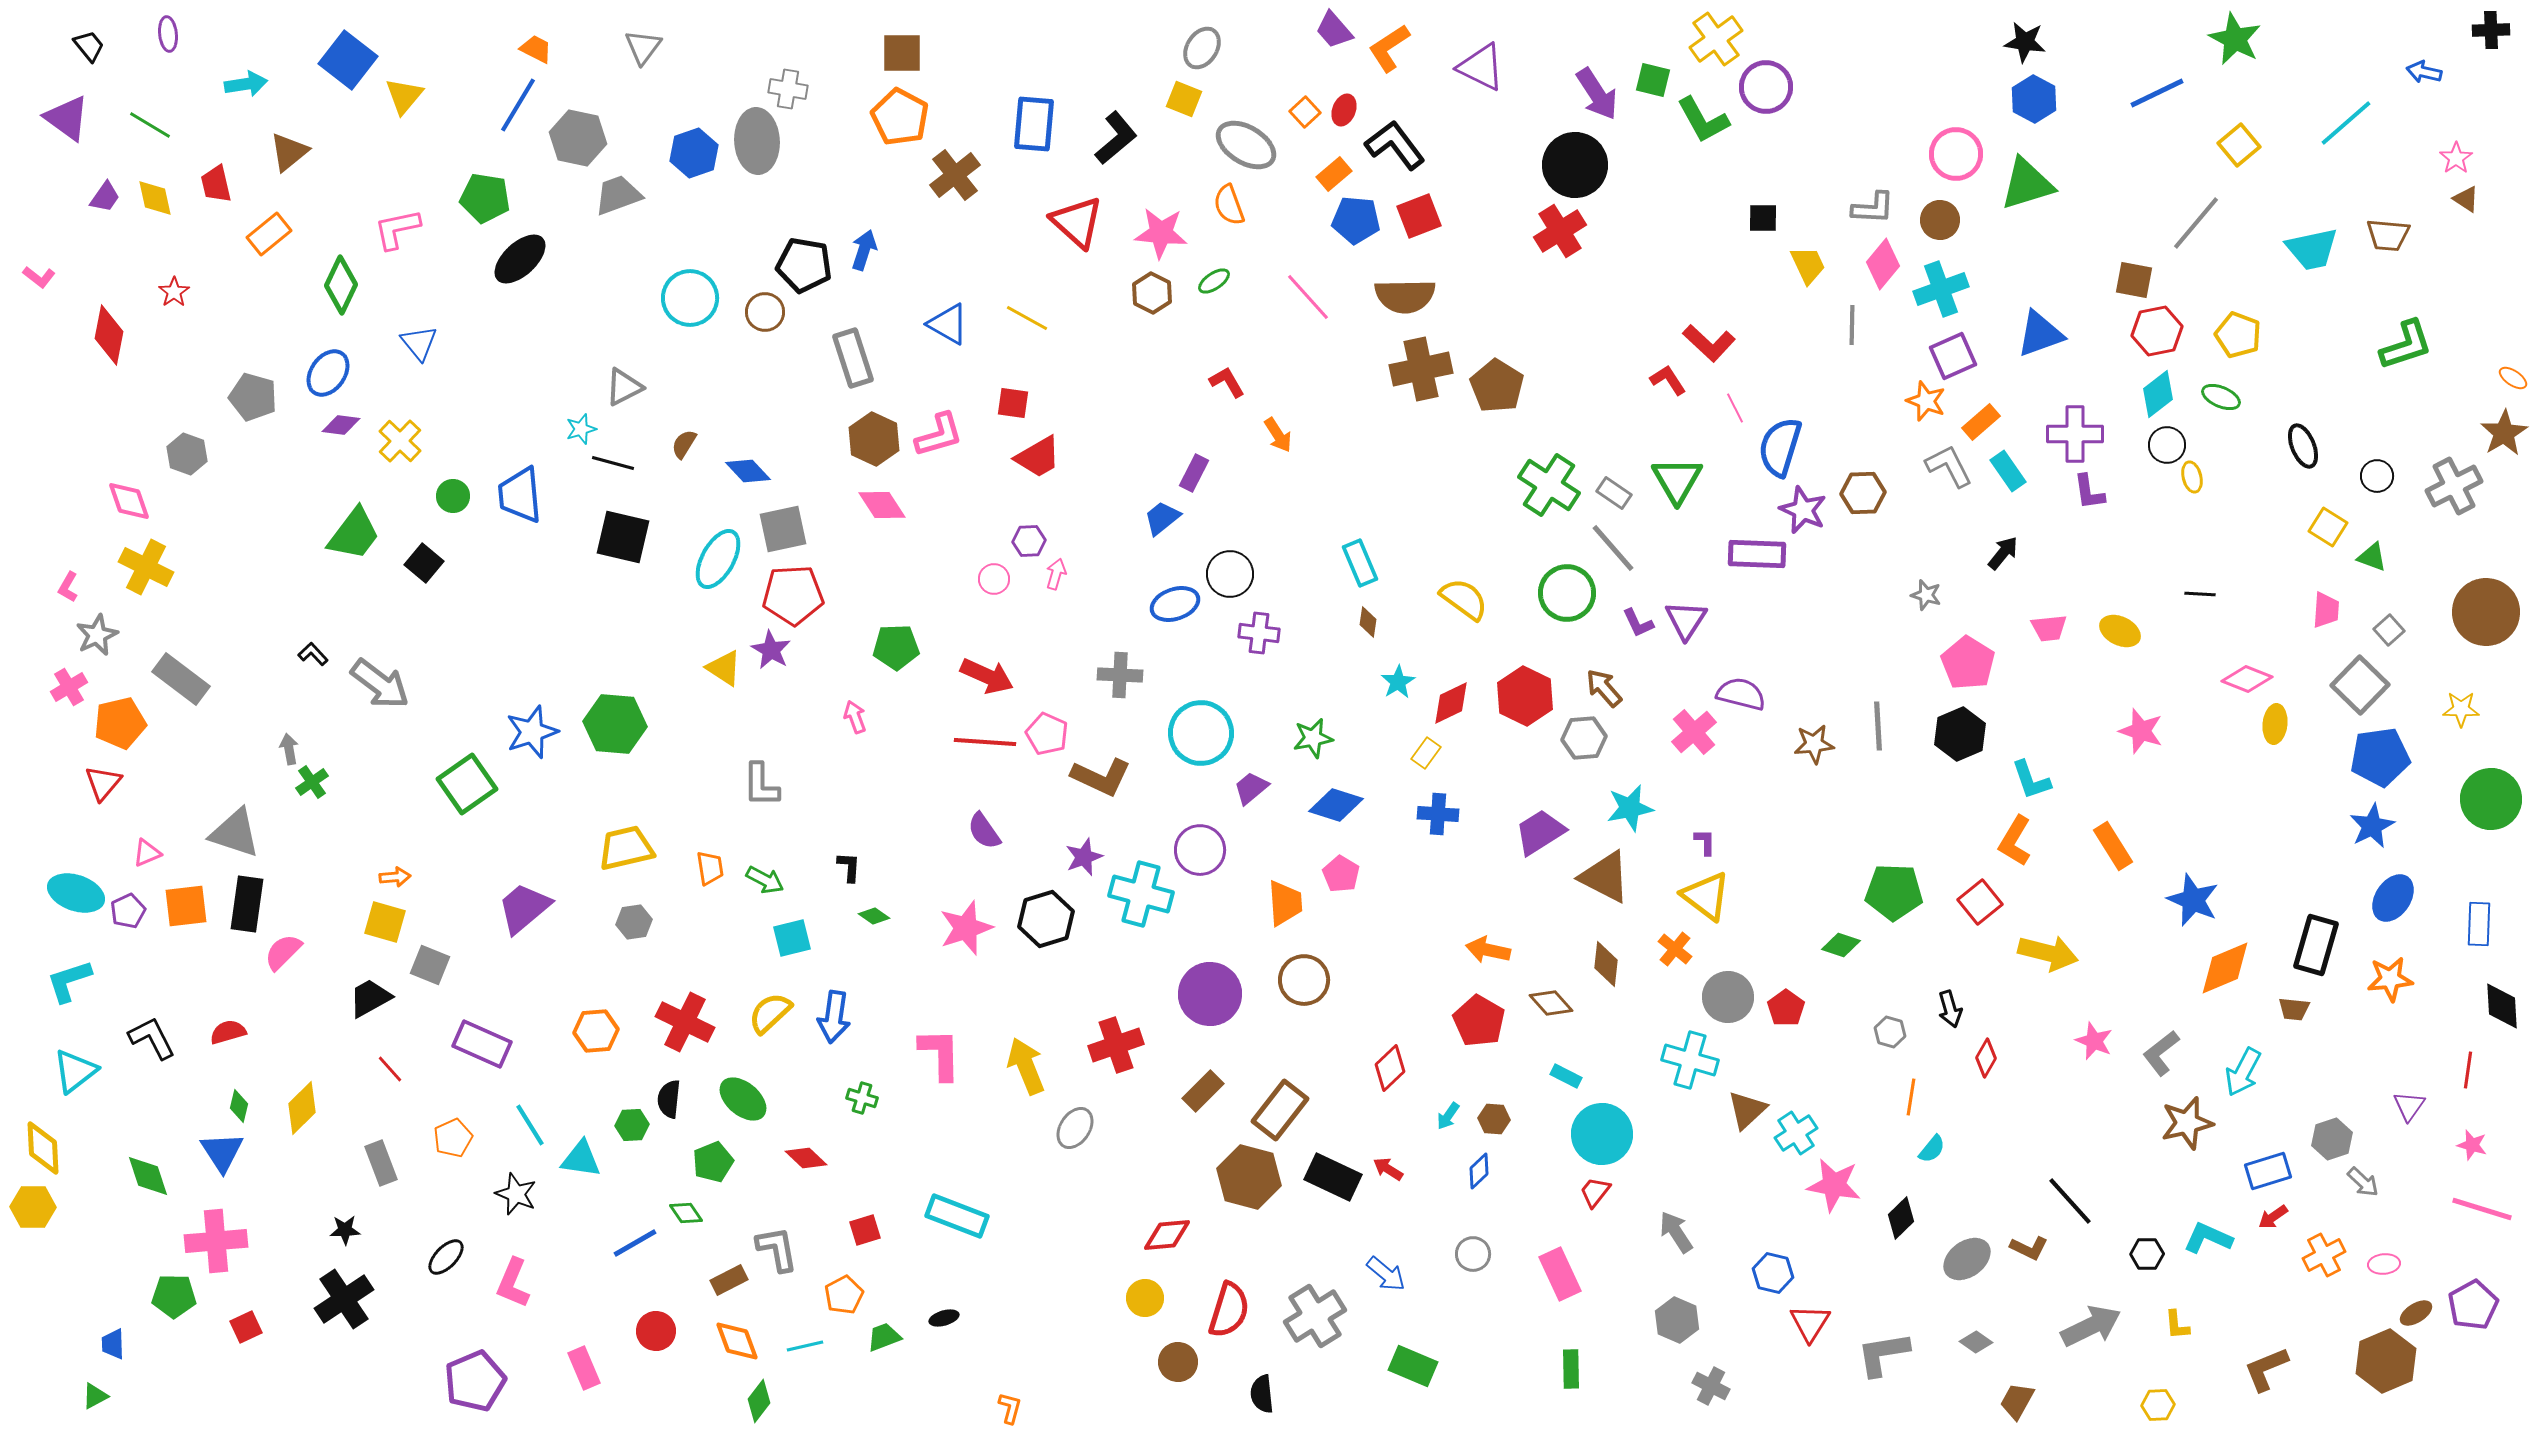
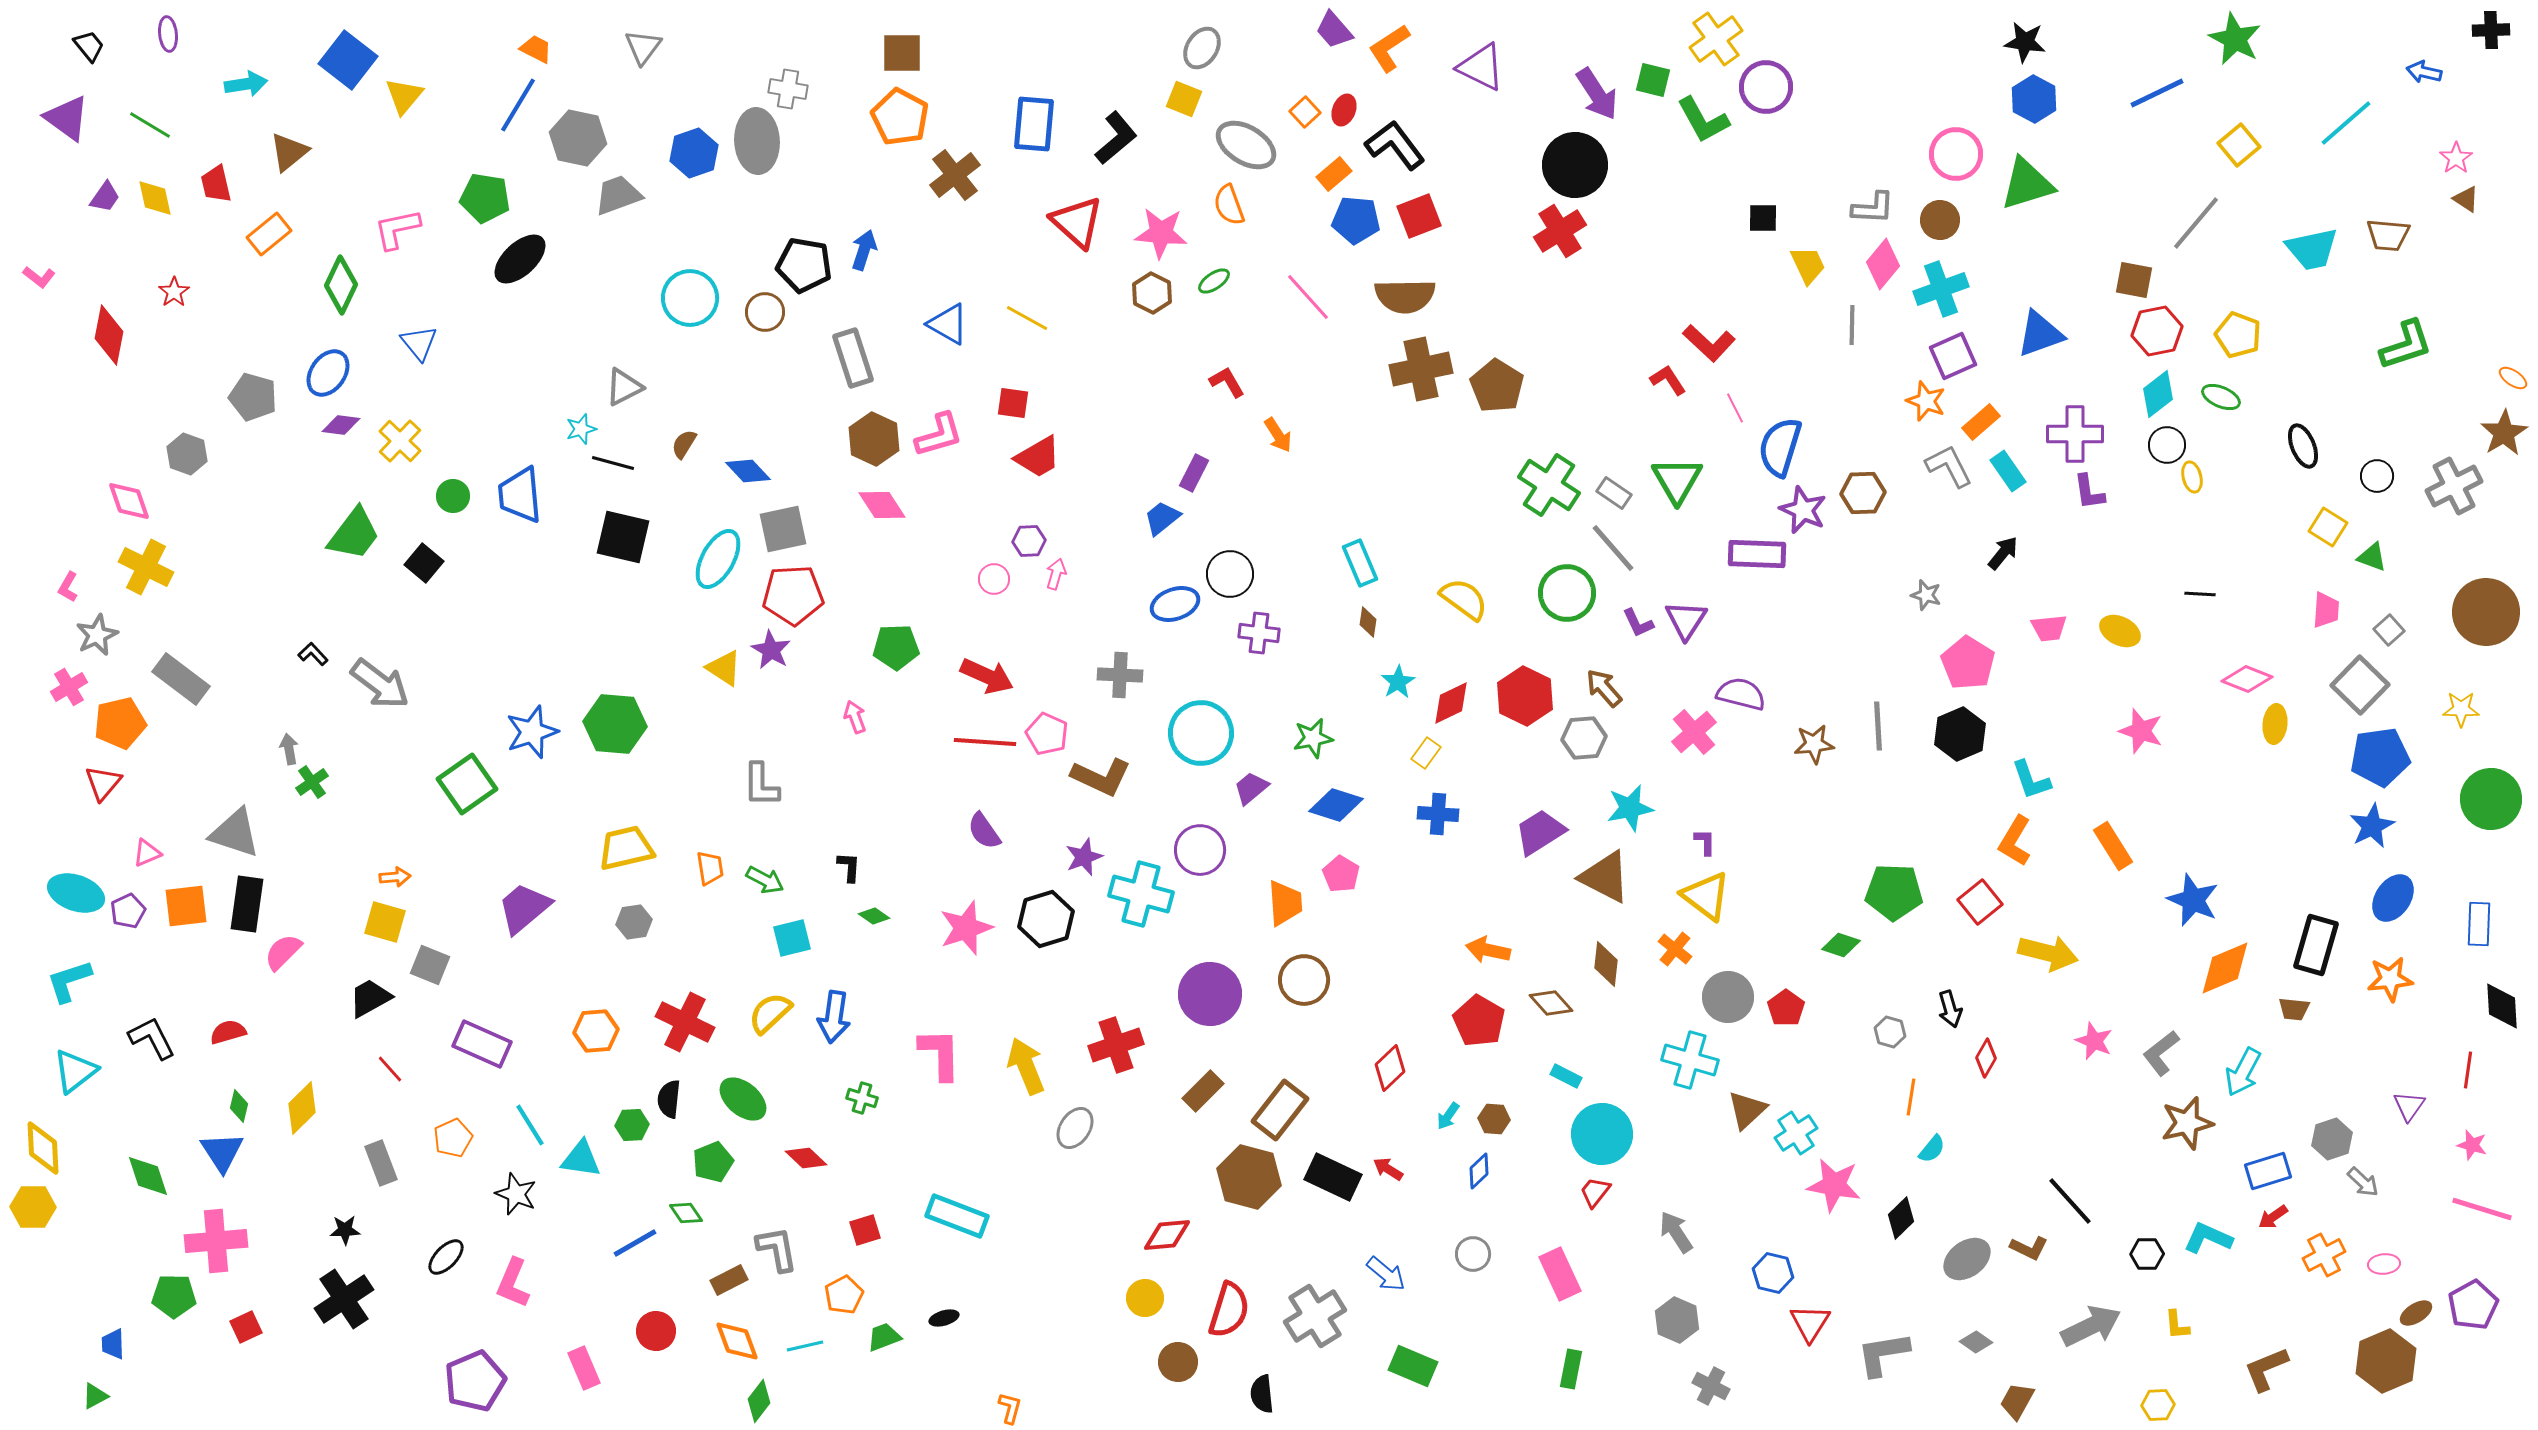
green rectangle at (1571, 1369): rotated 12 degrees clockwise
